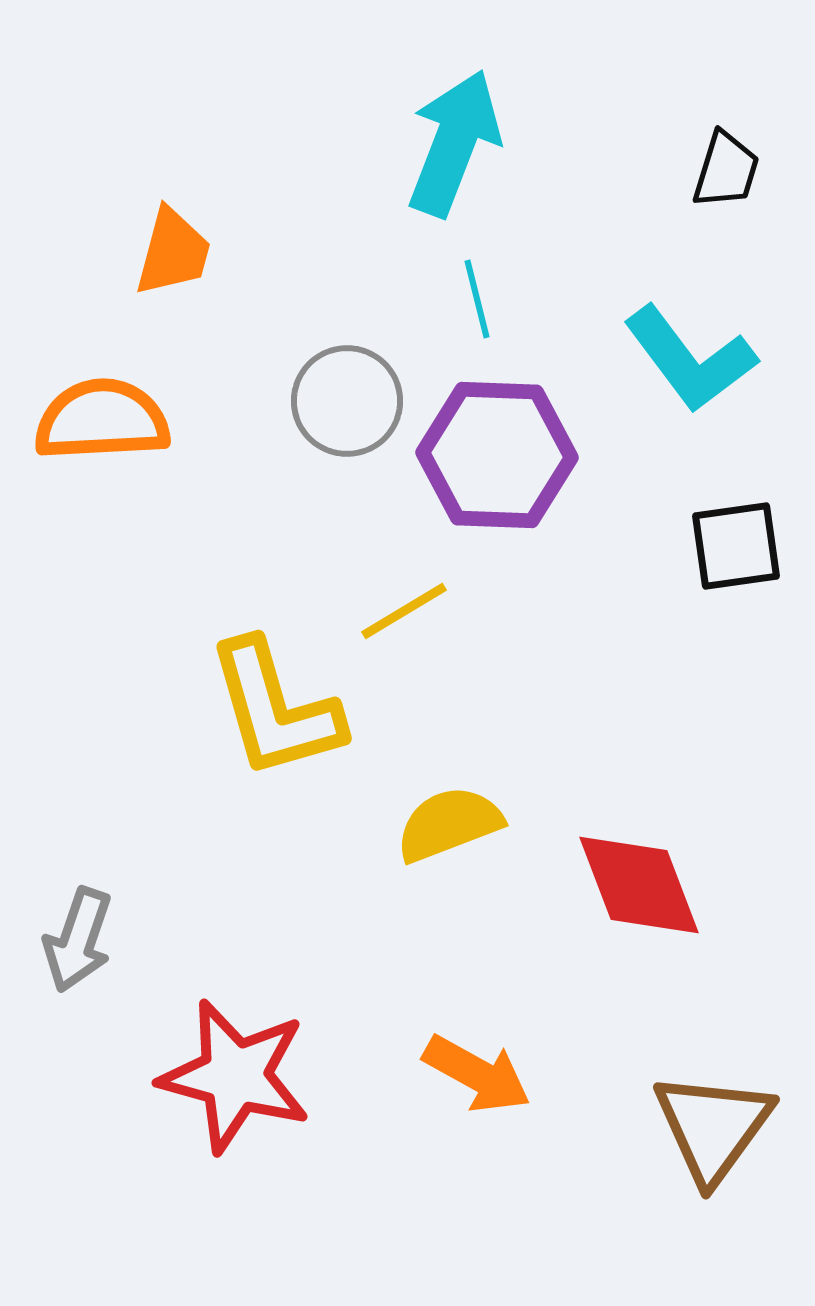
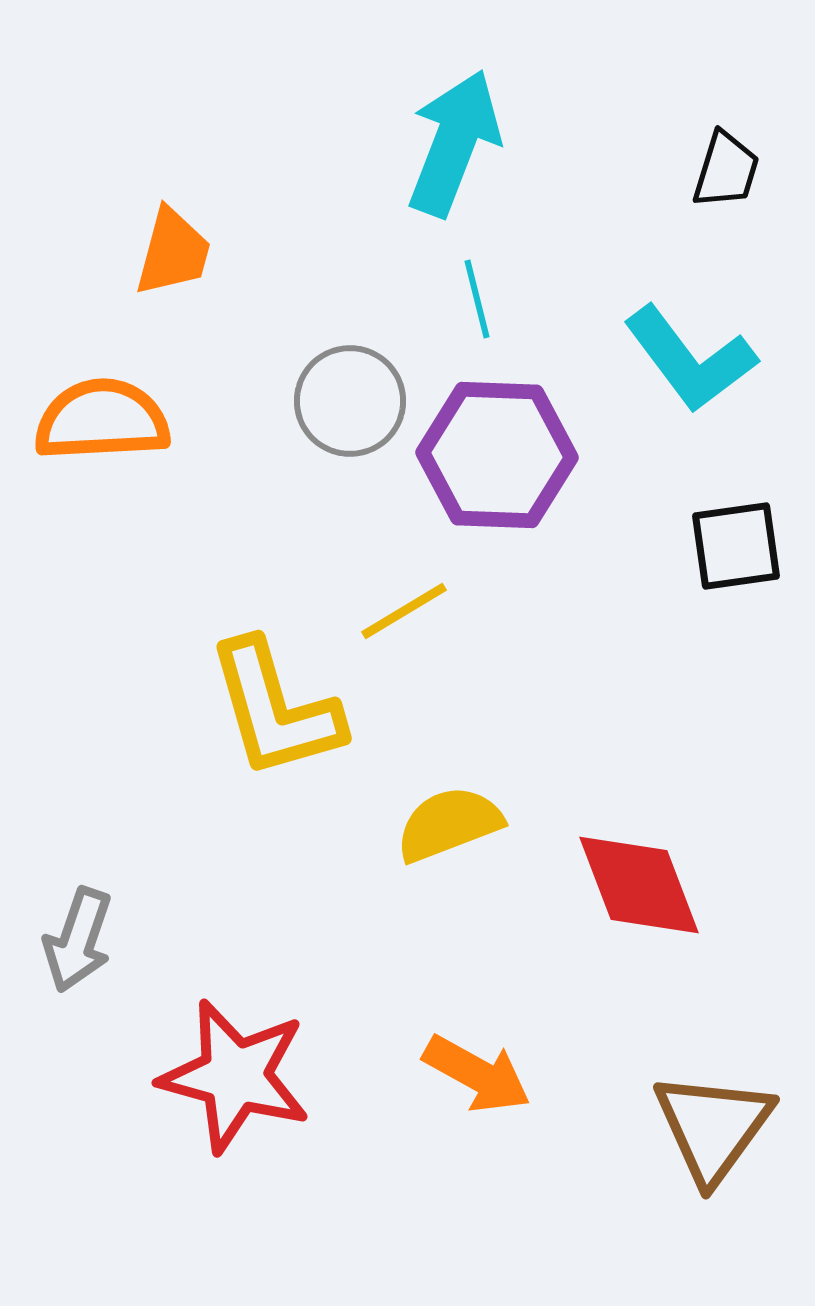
gray circle: moved 3 px right
